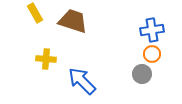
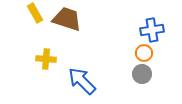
brown trapezoid: moved 6 px left, 2 px up
orange circle: moved 8 px left, 1 px up
